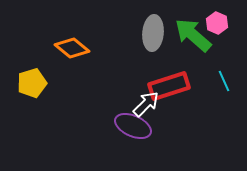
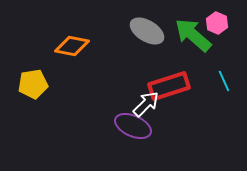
gray ellipse: moved 6 px left, 2 px up; rotated 64 degrees counterclockwise
orange diamond: moved 2 px up; rotated 28 degrees counterclockwise
yellow pentagon: moved 1 px right, 1 px down; rotated 8 degrees clockwise
